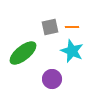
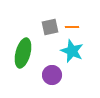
green ellipse: rotated 36 degrees counterclockwise
purple circle: moved 4 px up
